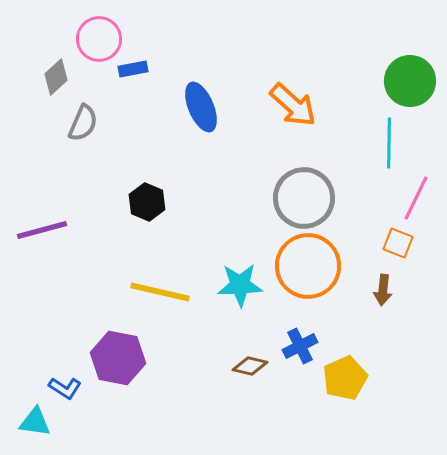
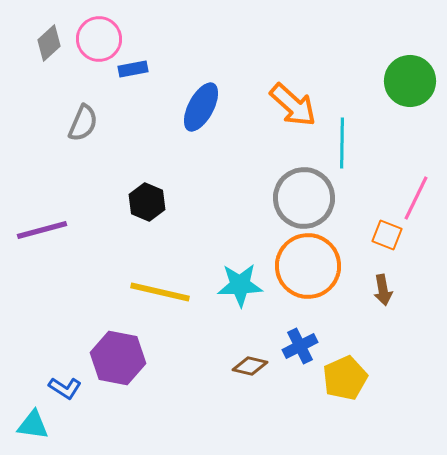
gray diamond: moved 7 px left, 34 px up
blue ellipse: rotated 51 degrees clockwise
cyan line: moved 47 px left
orange square: moved 11 px left, 8 px up
brown arrow: rotated 16 degrees counterclockwise
cyan triangle: moved 2 px left, 3 px down
